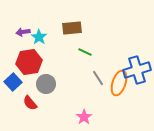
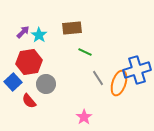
purple arrow: rotated 144 degrees clockwise
cyan star: moved 2 px up
red semicircle: moved 1 px left, 2 px up
